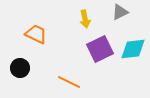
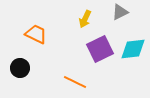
yellow arrow: rotated 36 degrees clockwise
orange line: moved 6 px right
